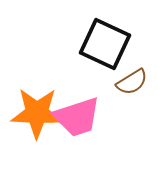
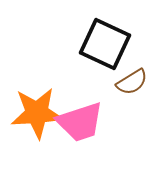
orange star: rotated 6 degrees counterclockwise
pink trapezoid: moved 3 px right, 5 px down
